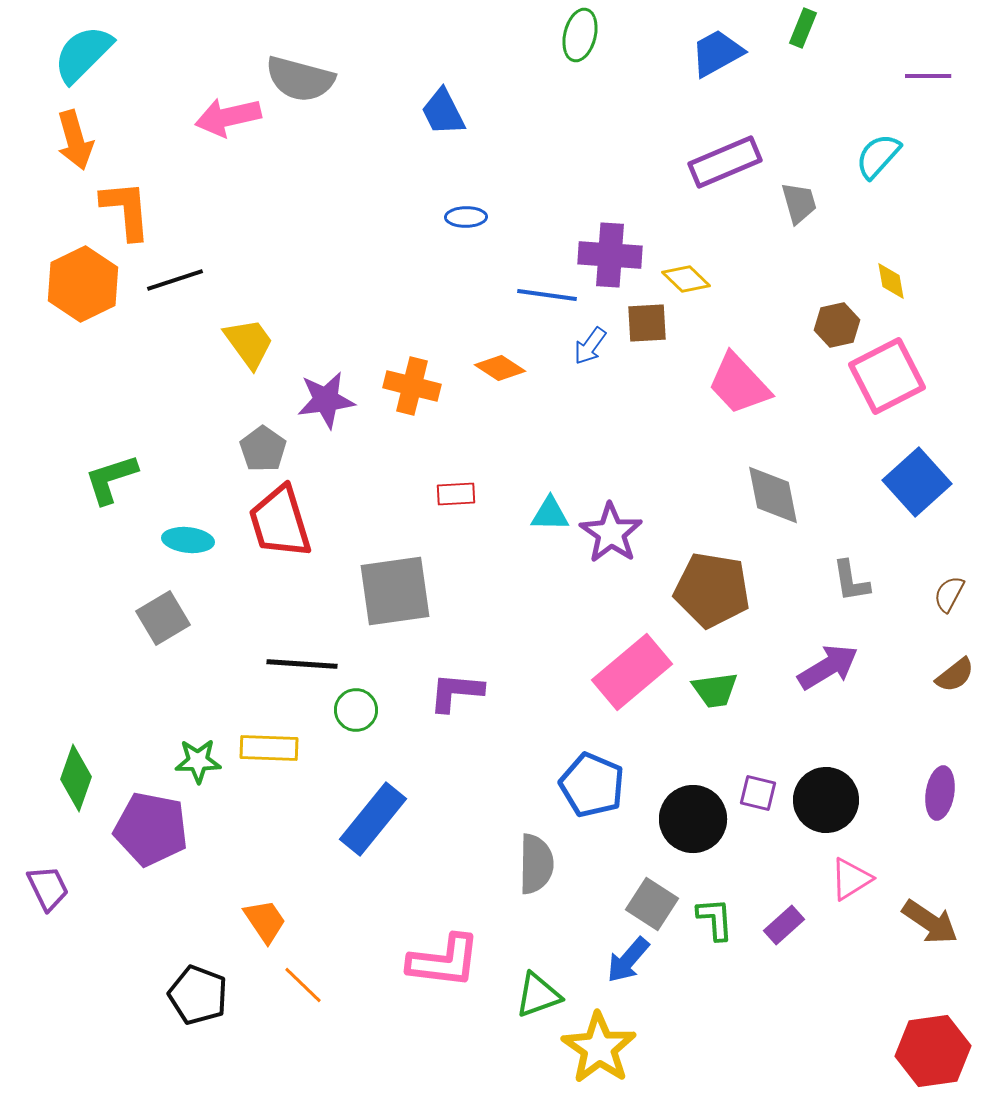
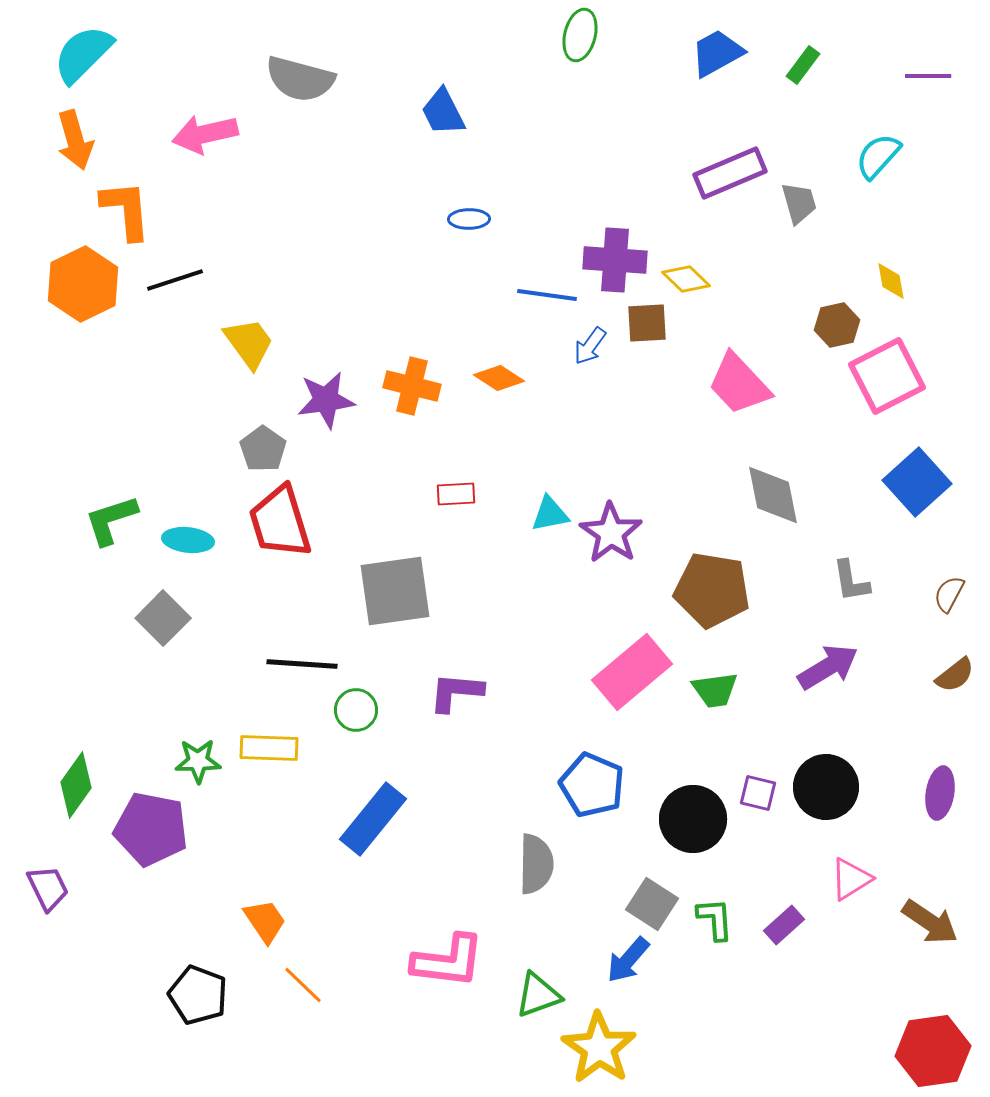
green rectangle at (803, 28): moved 37 px down; rotated 15 degrees clockwise
pink arrow at (228, 117): moved 23 px left, 17 px down
purple rectangle at (725, 162): moved 5 px right, 11 px down
blue ellipse at (466, 217): moved 3 px right, 2 px down
purple cross at (610, 255): moved 5 px right, 5 px down
orange diamond at (500, 368): moved 1 px left, 10 px down
green L-shape at (111, 479): moved 41 px down
cyan triangle at (550, 514): rotated 12 degrees counterclockwise
gray square at (163, 618): rotated 14 degrees counterclockwise
green diamond at (76, 778): moved 7 px down; rotated 16 degrees clockwise
black circle at (826, 800): moved 13 px up
pink L-shape at (444, 961): moved 4 px right
